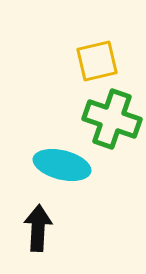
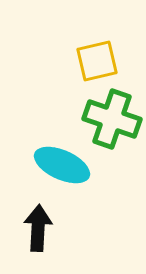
cyan ellipse: rotated 10 degrees clockwise
